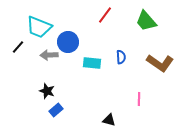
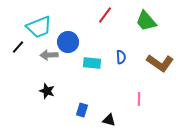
cyan trapezoid: rotated 44 degrees counterclockwise
blue rectangle: moved 26 px right; rotated 32 degrees counterclockwise
